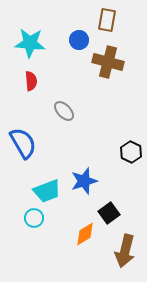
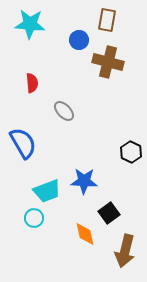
cyan star: moved 19 px up
red semicircle: moved 1 px right, 2 px down
blue star: rotated 20 degrees clockwise
orange diamond: rotated 70 degrees counterclockwise
